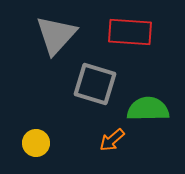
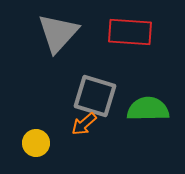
gray triangle: moved 2 px right, 2 px up
gray square: moved 12 px down
orange arrow: moved 28 px left, 16 px up
